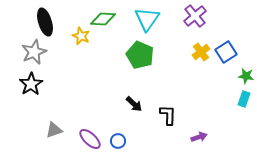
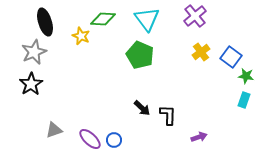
cyan triangle: rotated 12 degrees counterclockwise
blue square: moved 5 px right, 5 px down; rotated 20 degrees counterclockwise
cyan rectangle: moved 1 px down
black arrow: moved 8 px right, 4 px down
blue circle: moved 4 px left, 1 px up
